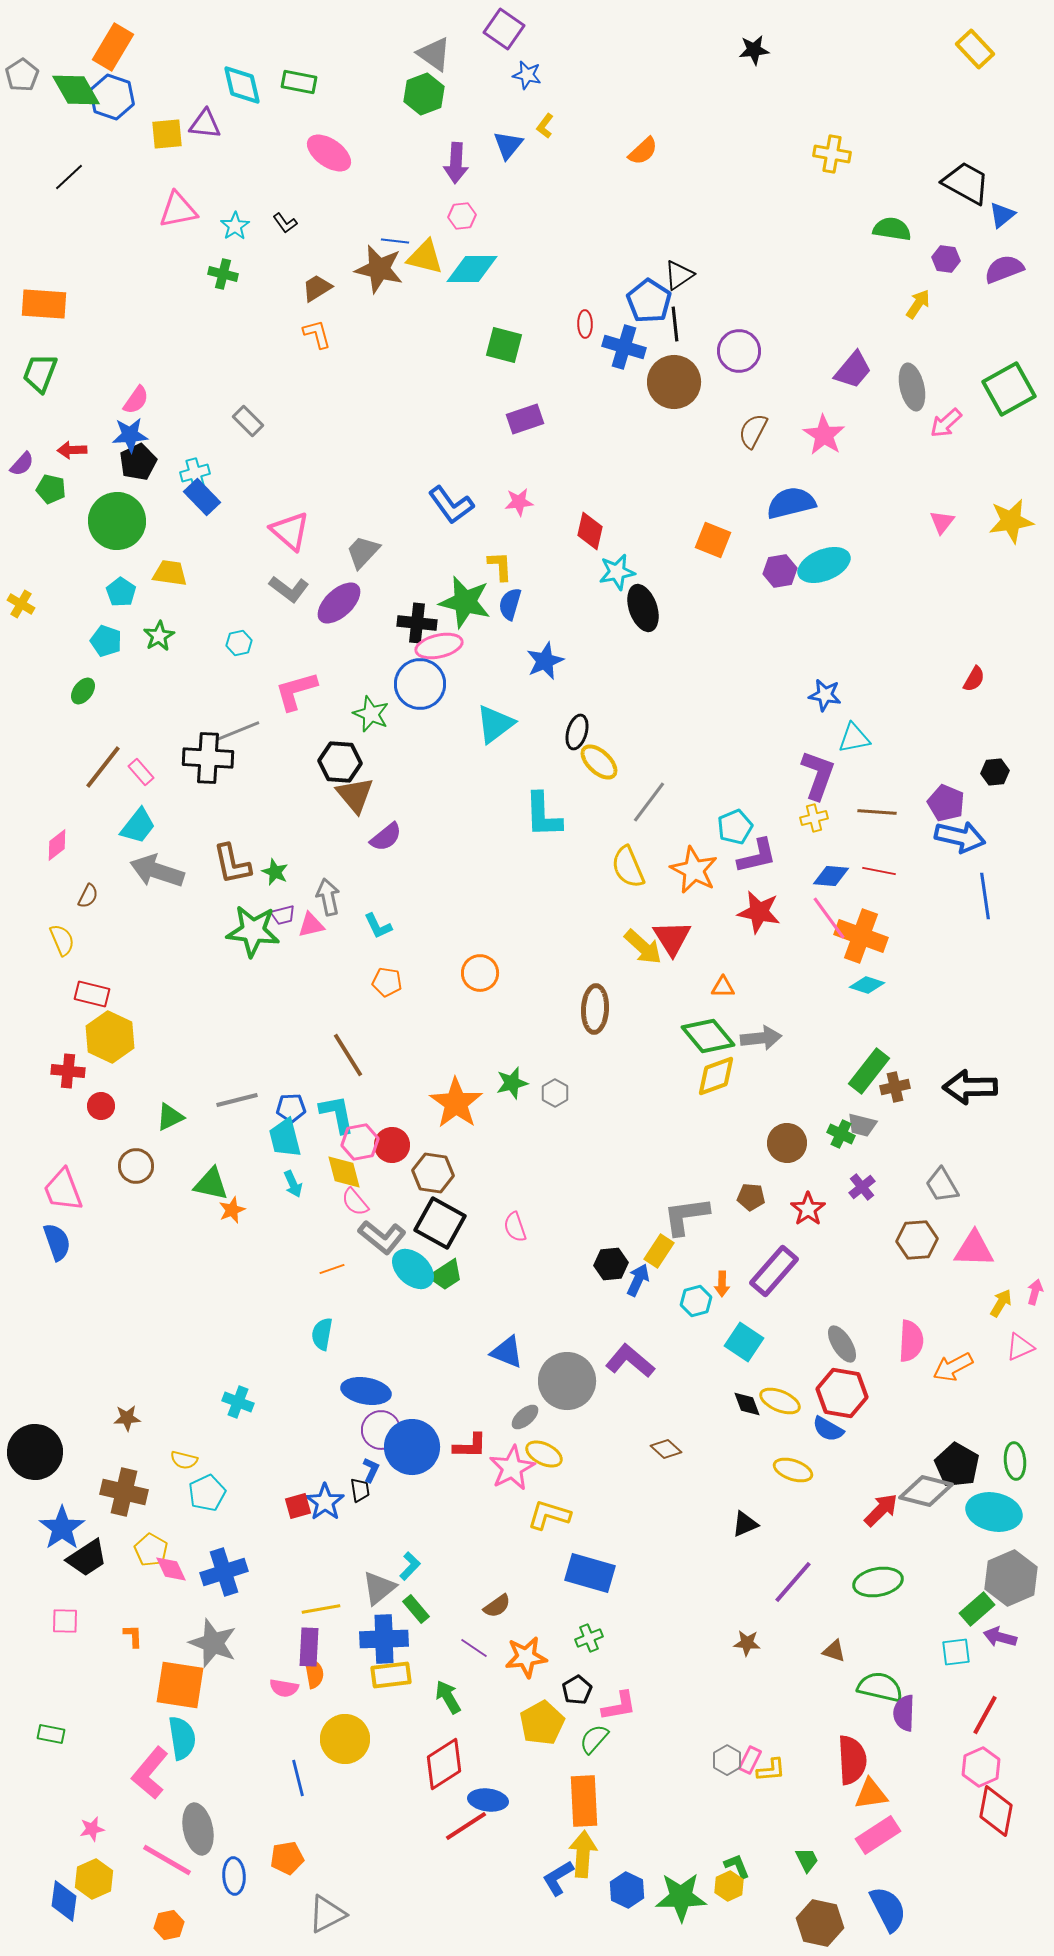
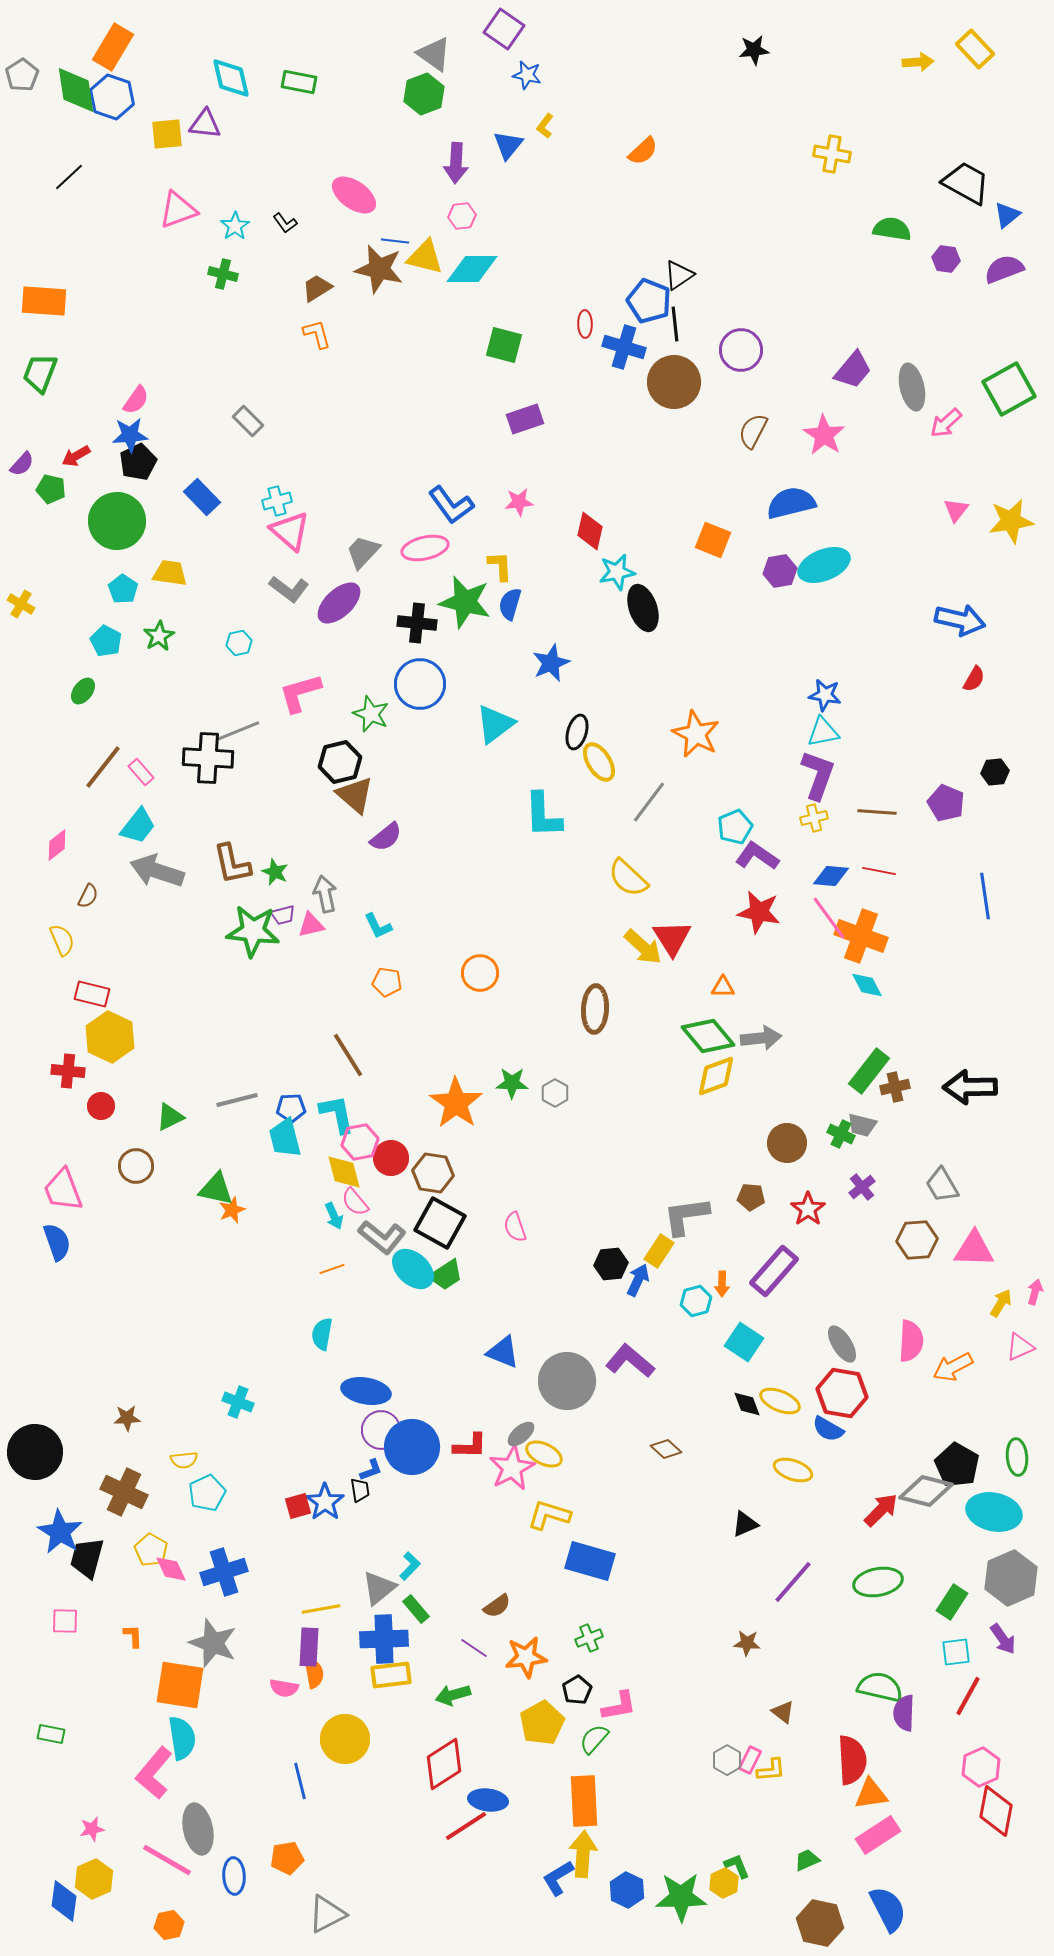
cyan diamond at (242, 85): moved 11 px left, 7 px up
green diamond at (76, 90): rotated 21 degrees clockwise
pink ellipse at (329, 153): moved 25 px right, 42 px down
pink triangle at (178, 210): rotated 9 degrees counterclockwise
blue triangle at (1002, 215): moved 5 px right
blue pentagon at (649, 301): rotated 12 degrees counterclockwise
orange rectangle at (44, 304): moved 3 px up
yellow arrow at (918, 304): moved 242 px up; rotated 52 degrees clockwise
purple circle at (739, 351): moved 2 px right, 1 px up
red arrow at (72, 450): moved 4 px right, 6 px down; rotated 28 degrees counterclockwise
cyan cross at (195, 473): moved 82 px right, 28 px down
pink triangle at (942, 522): moved 14 px right, 12 px up
cyan pentagon at (121, 592): moved 2 px right, 3 px up
cyan pentagon at (106, 641): rotated 8 degrees clockwise
pink ellipse at (439, 646): moved 14 px left, 98 px up
blue star at (545, 661): moved 6 px right, 2 px down
pink L-shape at (296, 691): moved 4 px right, 2 px down
cyan triangle at (854, 738): moved 31 px left, 6 px up
black hexagon at (340, 762): rotated 18 degrees counterclockwise
yellow ellipse at (599, 762): rotated 15 degrees clockwise
brown triangle at (355, 795): rotated 9 degrees counterclockwise
blue arrow at (960, 837): moved 217 px up
purple L-shape at (757, 856): rotated 132 degrees counterclockwise
yellow semicircle at (628, 867): moved 11 px down; rotated 24 degrees counterclockwise
orange star at (694, 870): moved 2 px right, 136 px up
gray arrow at (328, 897): moved 3 px left, 3 px up
cyan diamond at (867, 985): rotated 44 degrees clockwise
green star at (512, 1083): rotated 16 degrees clockwise
red circle at (392, 1145): moved 1 px left, 13 px down
green triangle at (211, 1184): moved 5 px right, 5 px down
cyan arrow at (293, 1184): moved 41 px right, 32 px down
blue triangle at (507, 1352): moved 4 px left
gray ellipse at (525, 1417): moved 4 px left, 17 px down
yellow semicircle at (184, 1460): rotated 20 degrees counterclockwise
green ellipse at (1015, 1461): moved 2 px right, 4 px up
blue L-shape at (371, 1470): rotated 45 degrees clockwise
brown cross at (124, 1492): rotated 12 degrees clockwise
blue star at (62, 1528): moved 2 px left, 4 px down; rotated 6 degrees counterclockwise
black trapezoid at (87, 1558): rotated 138 degrees clockwise
blue rectangle at (590, 1573): moved 12 px up
green rectangle at (977, 1609): moved 25 px left, 7 px up; rotated 16 degrees counterclockwise
purple arrow at (1000, 1637): moved 3 px right, 2 px down; rotated 140 degrees counterclockwise
brown triangle at (834, 1651): moved 51 px left, 61 px down; rotated 20 degrees clockwise
green arrow at (448, 1697): moved 5 px right, 2 px up; rotated 76 degrees counterclockwise
red line at (985, 1715): moved 17 px left, 19 px up
pink L-shape at (150, 1773): moved 4 px right
blue line at (298, 1778): moved 2 px right, 3 px down
green trapezoid at (807, 1860): rotated 88 degrees counterclockwise
yellow hexagon at (729, 1886): moved 5 px left, 3 px up
